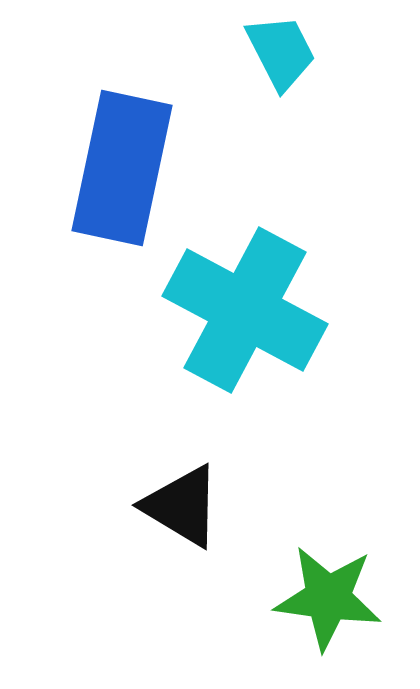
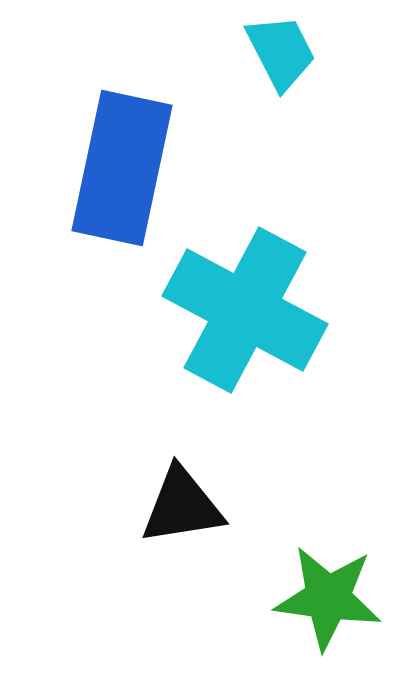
black triangle: rotated 40 degrees counterclockwise
